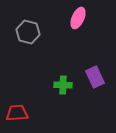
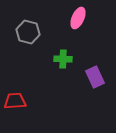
green cross: moved 26 px up
red trapezoid: moved 2 px left, 12 px up
